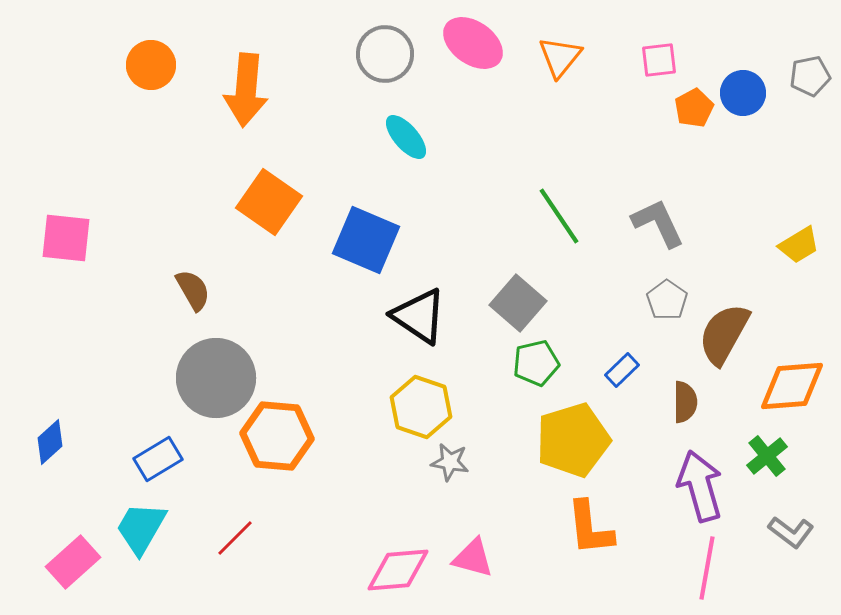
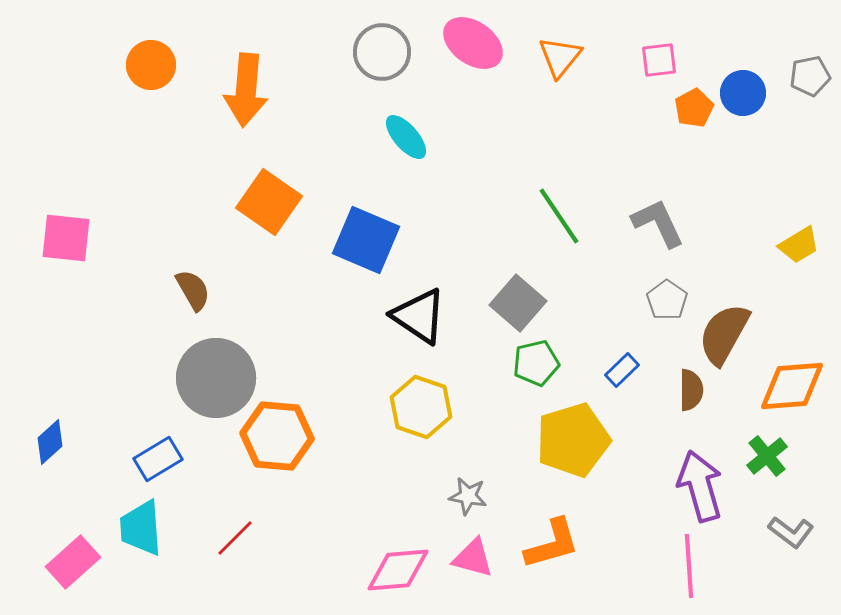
gray circle at (385, 54): moved 3 px left, 2 px up
brown semicircle at (685, 402): moved 6 px right, 12 px up
gray star at (450, 462): moved 18 px right, 34 px down
cyan trapezoid at (141, 528): rotated 34 degrees counterclockwise
orange L-shape at (590, 528): moved 38 px left, 16 px down; rotated 100 degrees counterclockwise
pink line at (707, 568): moved 18 px left, 2 px up; rotated 14 degrees counterclockwise
